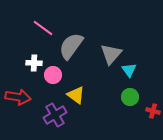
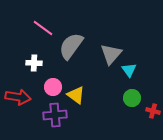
pink circle: moved 12 px down
green circle: moved 2 px right, 1 px down
purple cross: rotated 25 degrees clockwise
